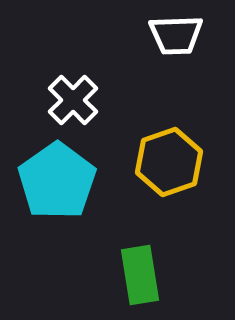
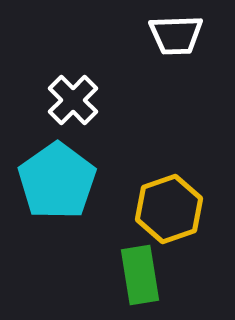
yellow hexagon: moved 47 px down
